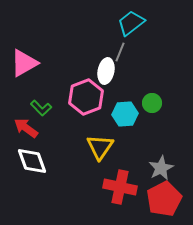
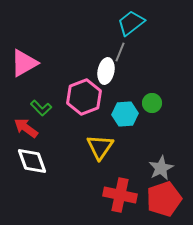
pink hexagon: moved 2 px left
red cross: moved 8 px down
red pentagon: rotated 8 degrees clockwise
